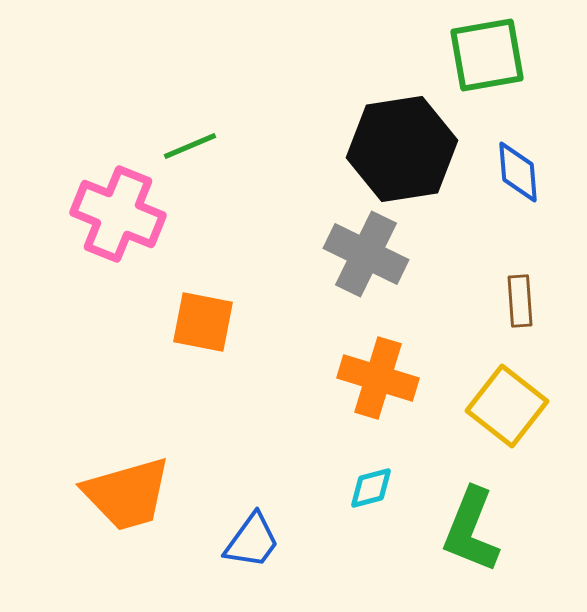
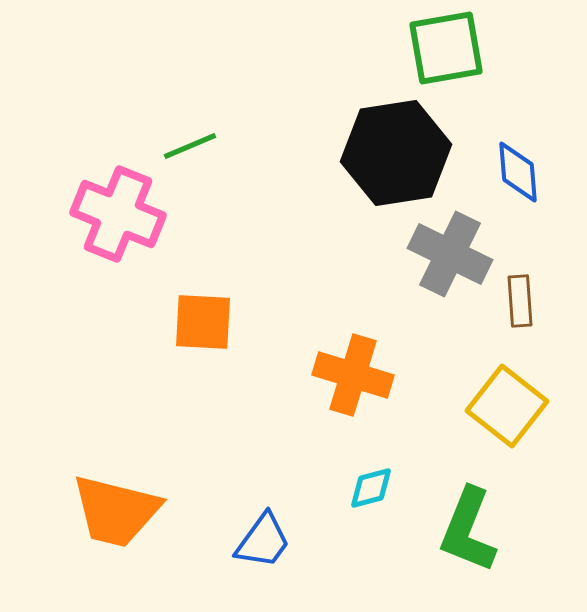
green square: moved 41 px left, 7 px up
black hexagon: moved 6 px left, 4 px down
gray cross: moved 84 px right
orange square: rotated 8 degrees counterclockwise
orange cross: moved 25 px left, 3 px up
orange trapezoid: moved 11 px left, 17 px down; rotated 30 degrees clockwise
green L-shape: moved 3 px left
blue trapezoid: moved 11 px right
